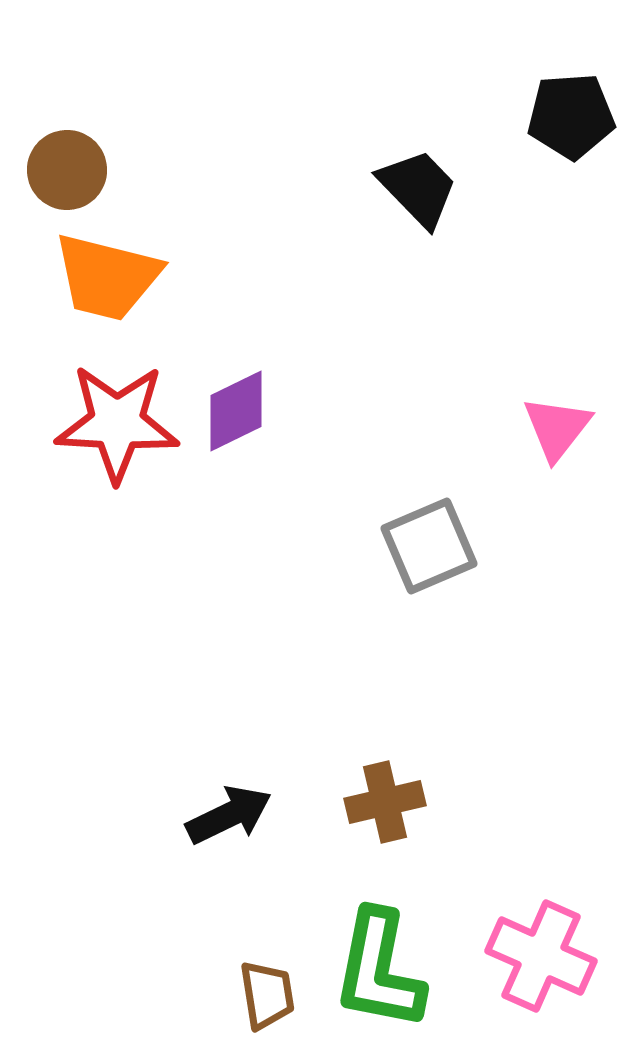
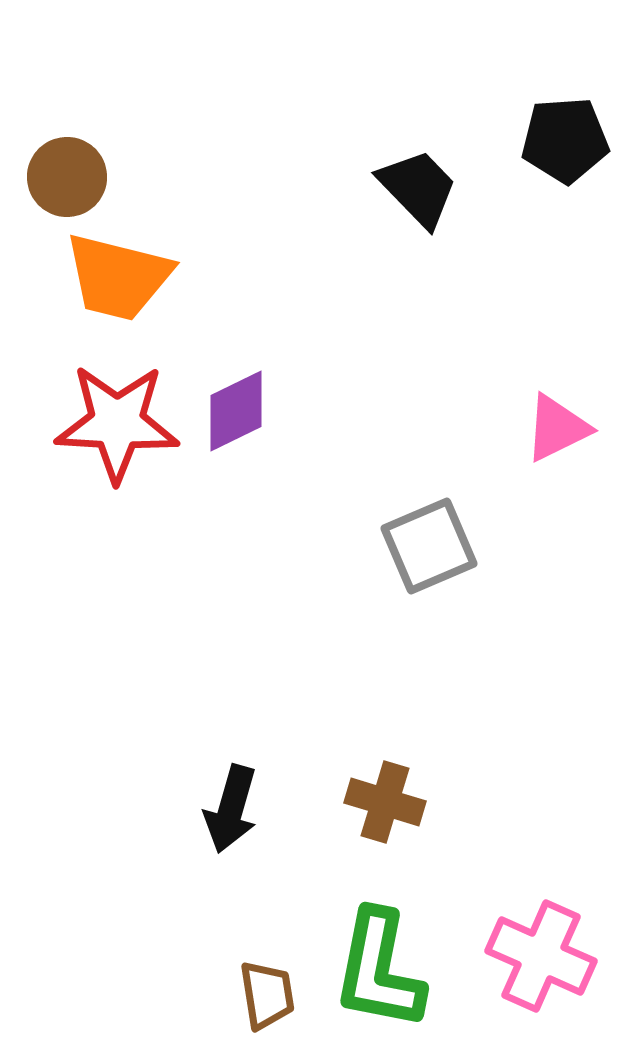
black pentagon: moved 6 px left, 24 px down
brown circle: moved 7 px down
orange trapezoid: moved 11 px right
pink triangle: rotated 26 degrees clockwise
brown cross: rotated 30 degrees clockwise
black arrow: moved 2 px right, 6 px up; rotated 132 degrees clockwise
